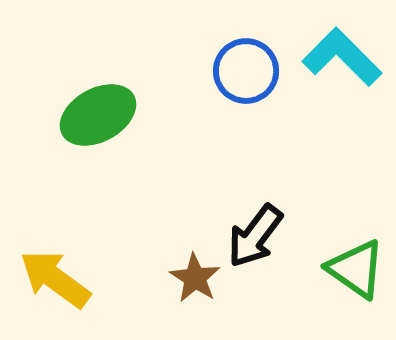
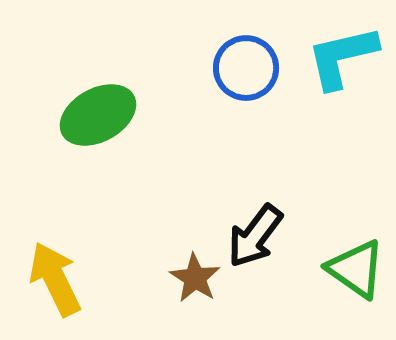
cyan L-shape: rotated 58 degrees counterclockwise
blue circle: moved 3 px up
yellow arrow: rotated 28 degrees clockwise
